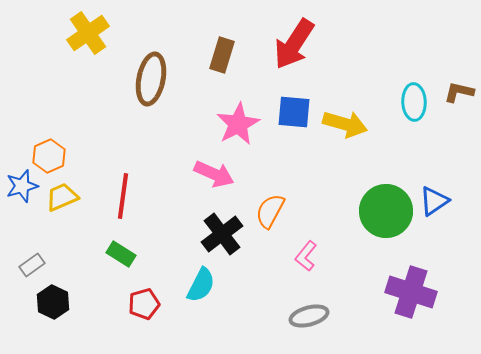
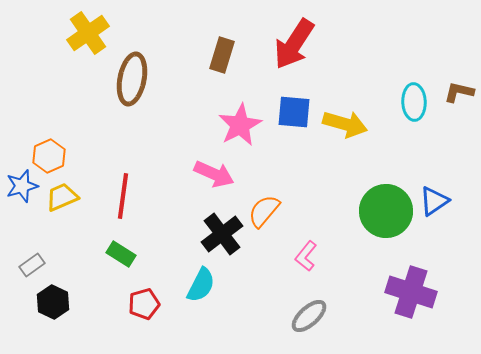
brown ellipse: moved 19 px left
pink star: moved 2 px right, 1 px down
orange semicircle: moved 6 px left; rotated 12 degrees clockwise
gray ellipse: rotated 27 degrees counterclockwise
